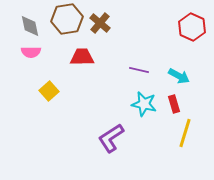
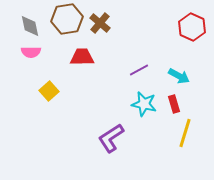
purple line: rotated 42 degrees counterclockwise
